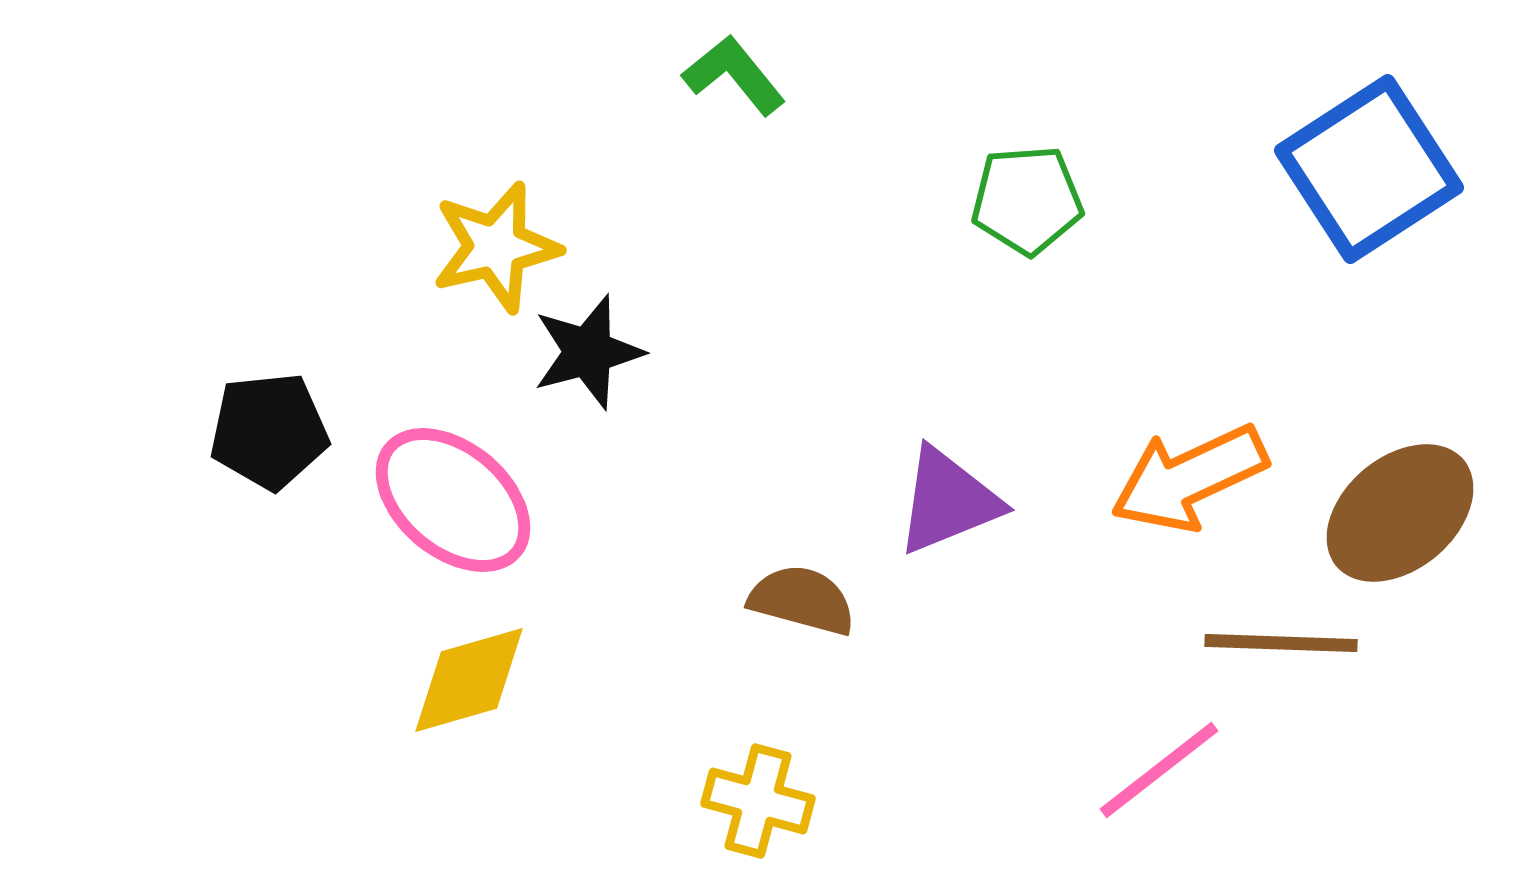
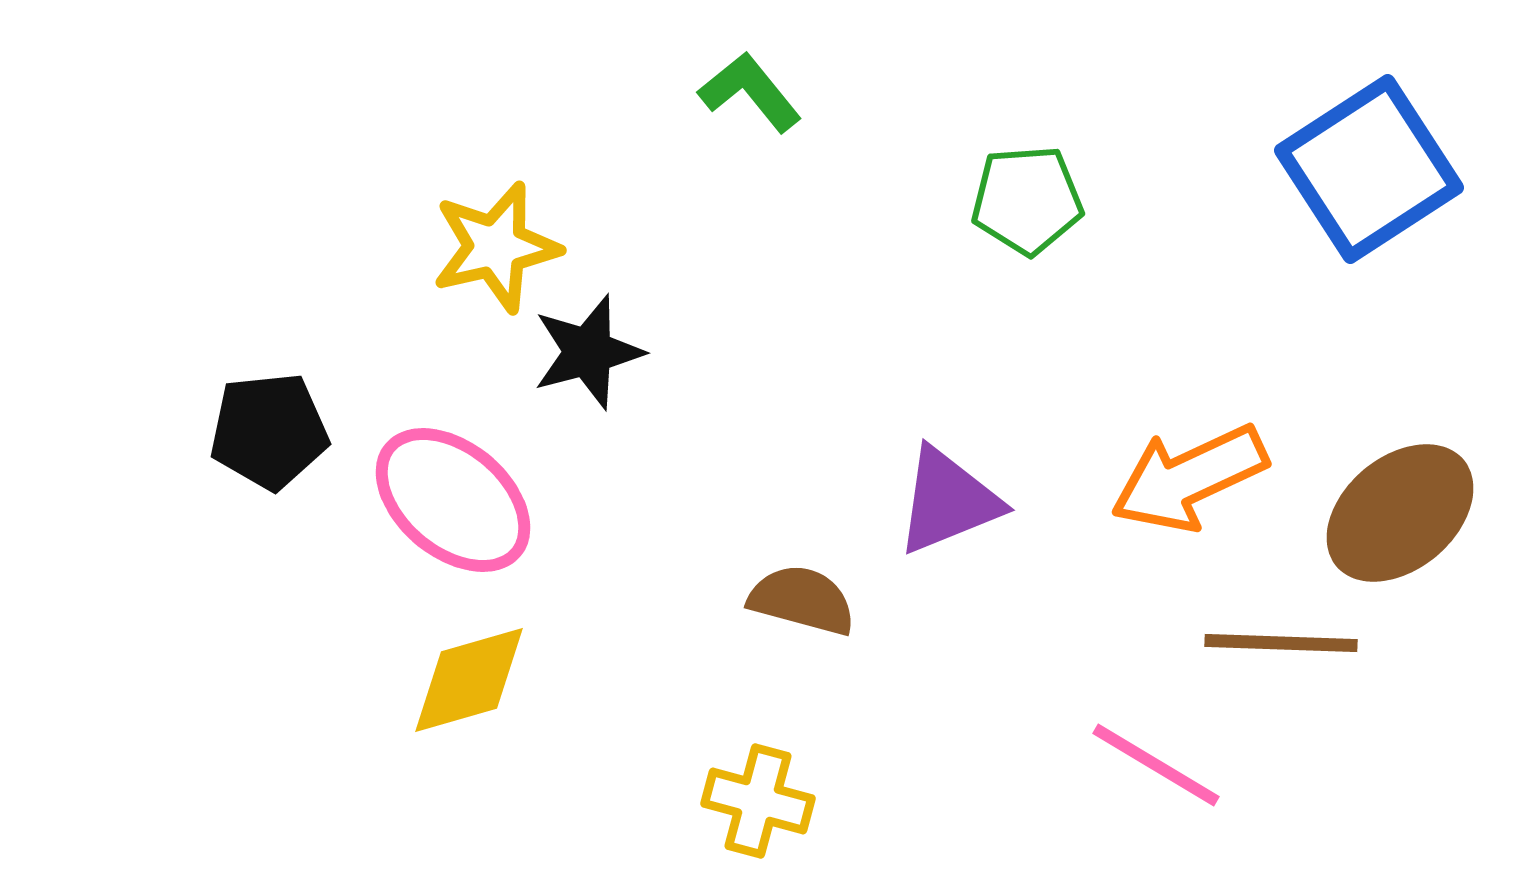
green L-shape: moved 16 px right, 17 px down
pink line: moved 3 px left, 5 px up; rotated 69 degrees clockwise
